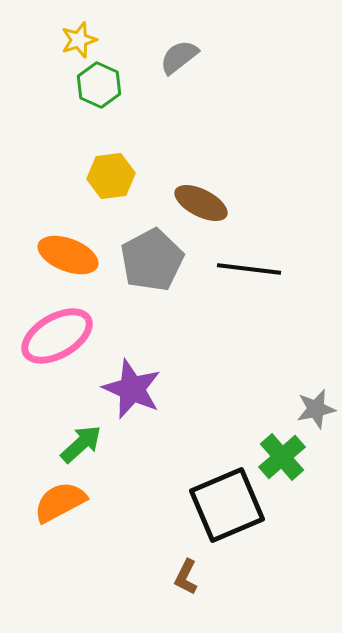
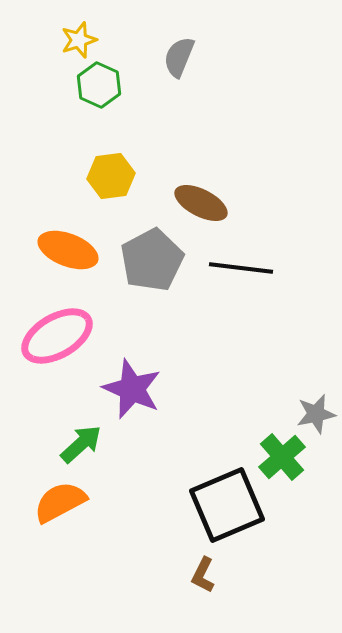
gray semicircle: rotated 30 degrees counterclockwise
orange ellipse: moved 5 px up
black line: moved 8 px left, 1 px up
gray star: moved 5 px down
brown L-shape: moved 17 px right, 2 px up
